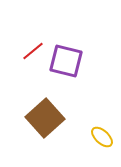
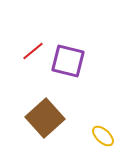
purple square: moved 2 px right
yellow ellipse: moved 1 px right, 1 px up
